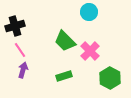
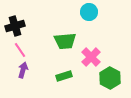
green trapezoid: rotated 50 degrees counterclockwise
pink cross: moved 1 px right, 6 px down
